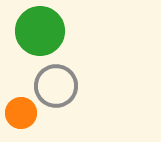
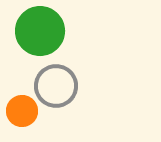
orange circle: moved 1 px right, 2 px up
